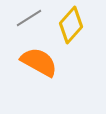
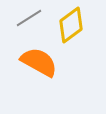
yellow diamond: rotated 12 degrees clockwise
